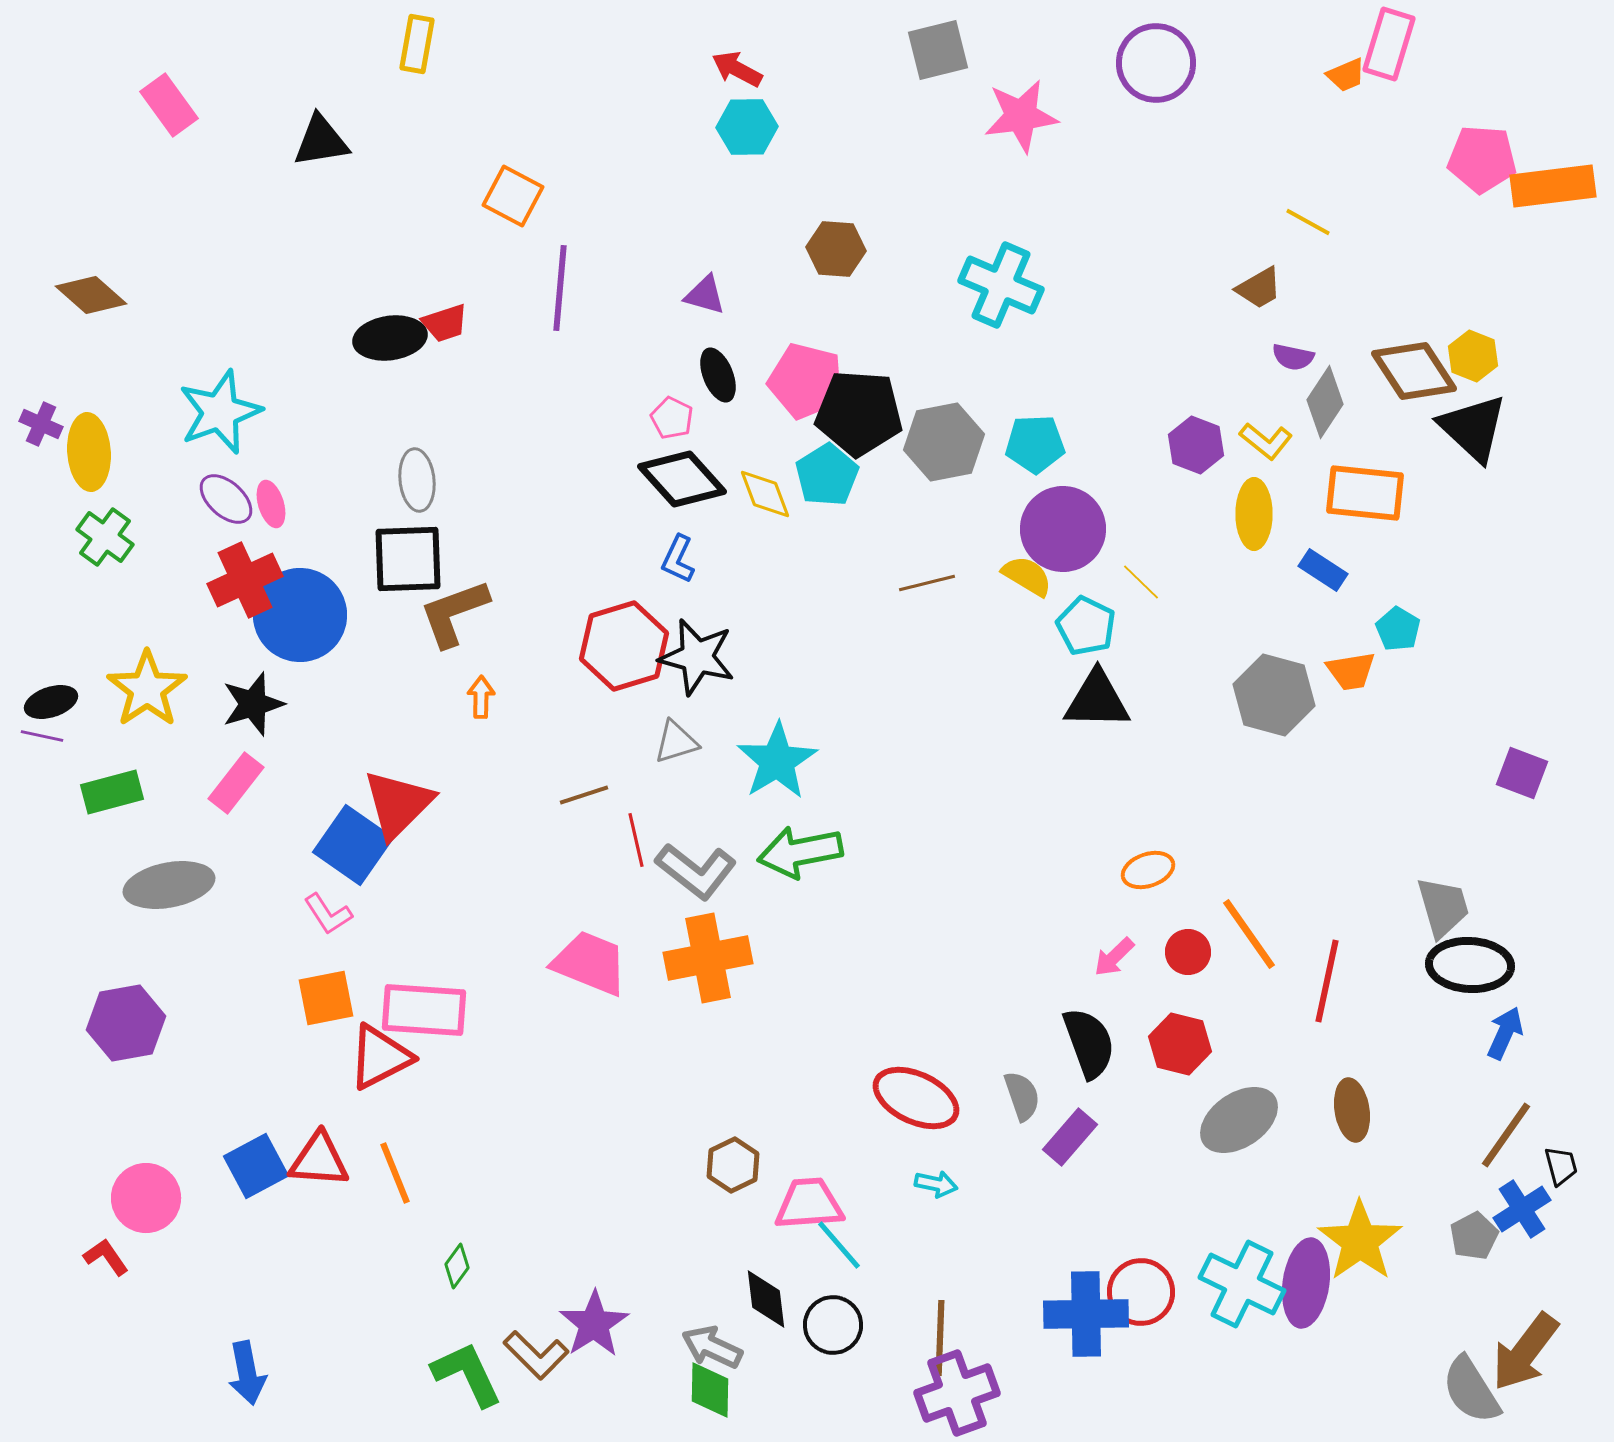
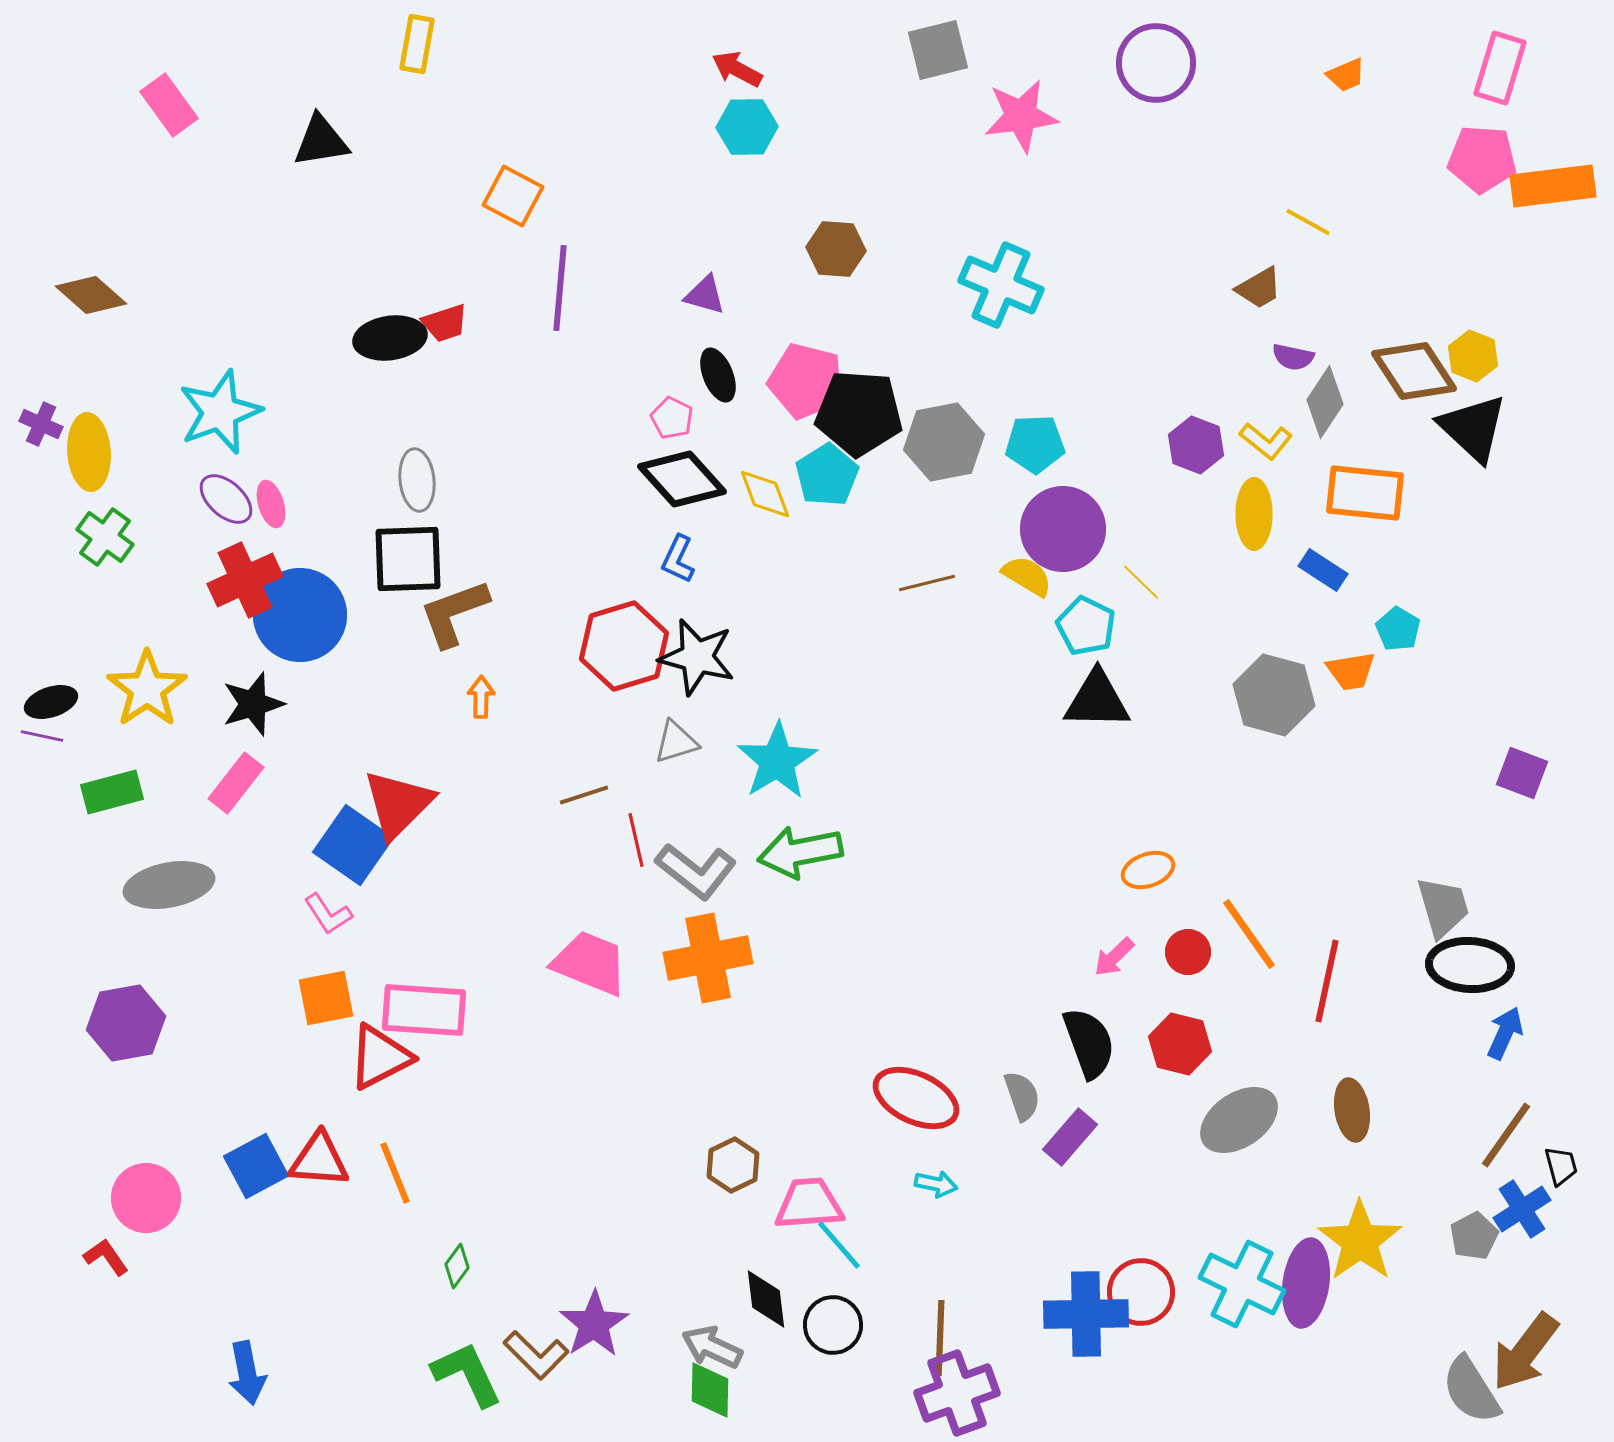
pink rectangle at (1389, 44): moved 111 px right, 24 px down
